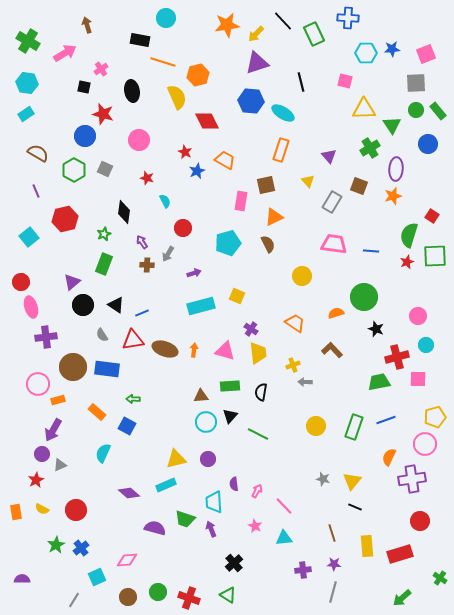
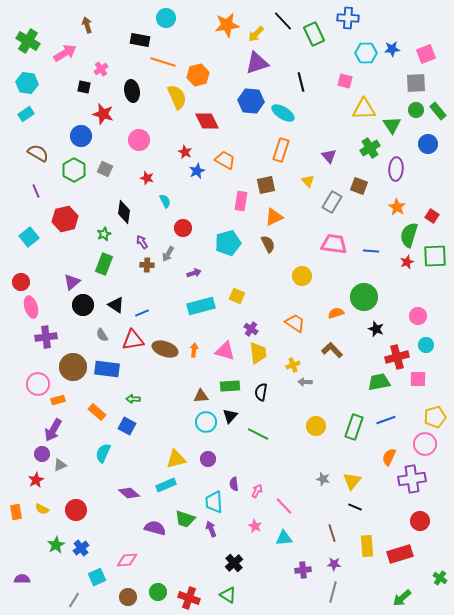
blue circle at (85, 136): moved 4 px left
orange star at (393, 196): moved 4 px right, 11 px down; rotated 24 degrees counterclockwise
